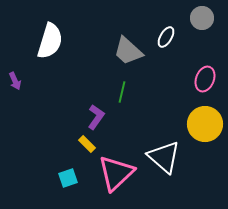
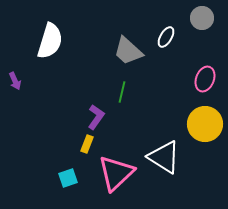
yellow rectangle: rotated 66 degrees clockwise
white triangle: rotated 9 degrees counterclockwise
